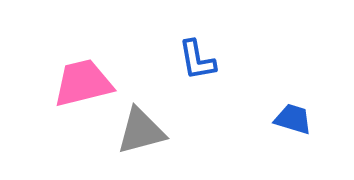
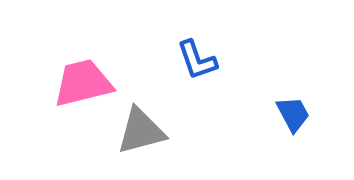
blue L-shape: rotated 9 degrees counterclockwise
blue trapezoid: moved 5 px up; rotated 45 degrees clockwise
